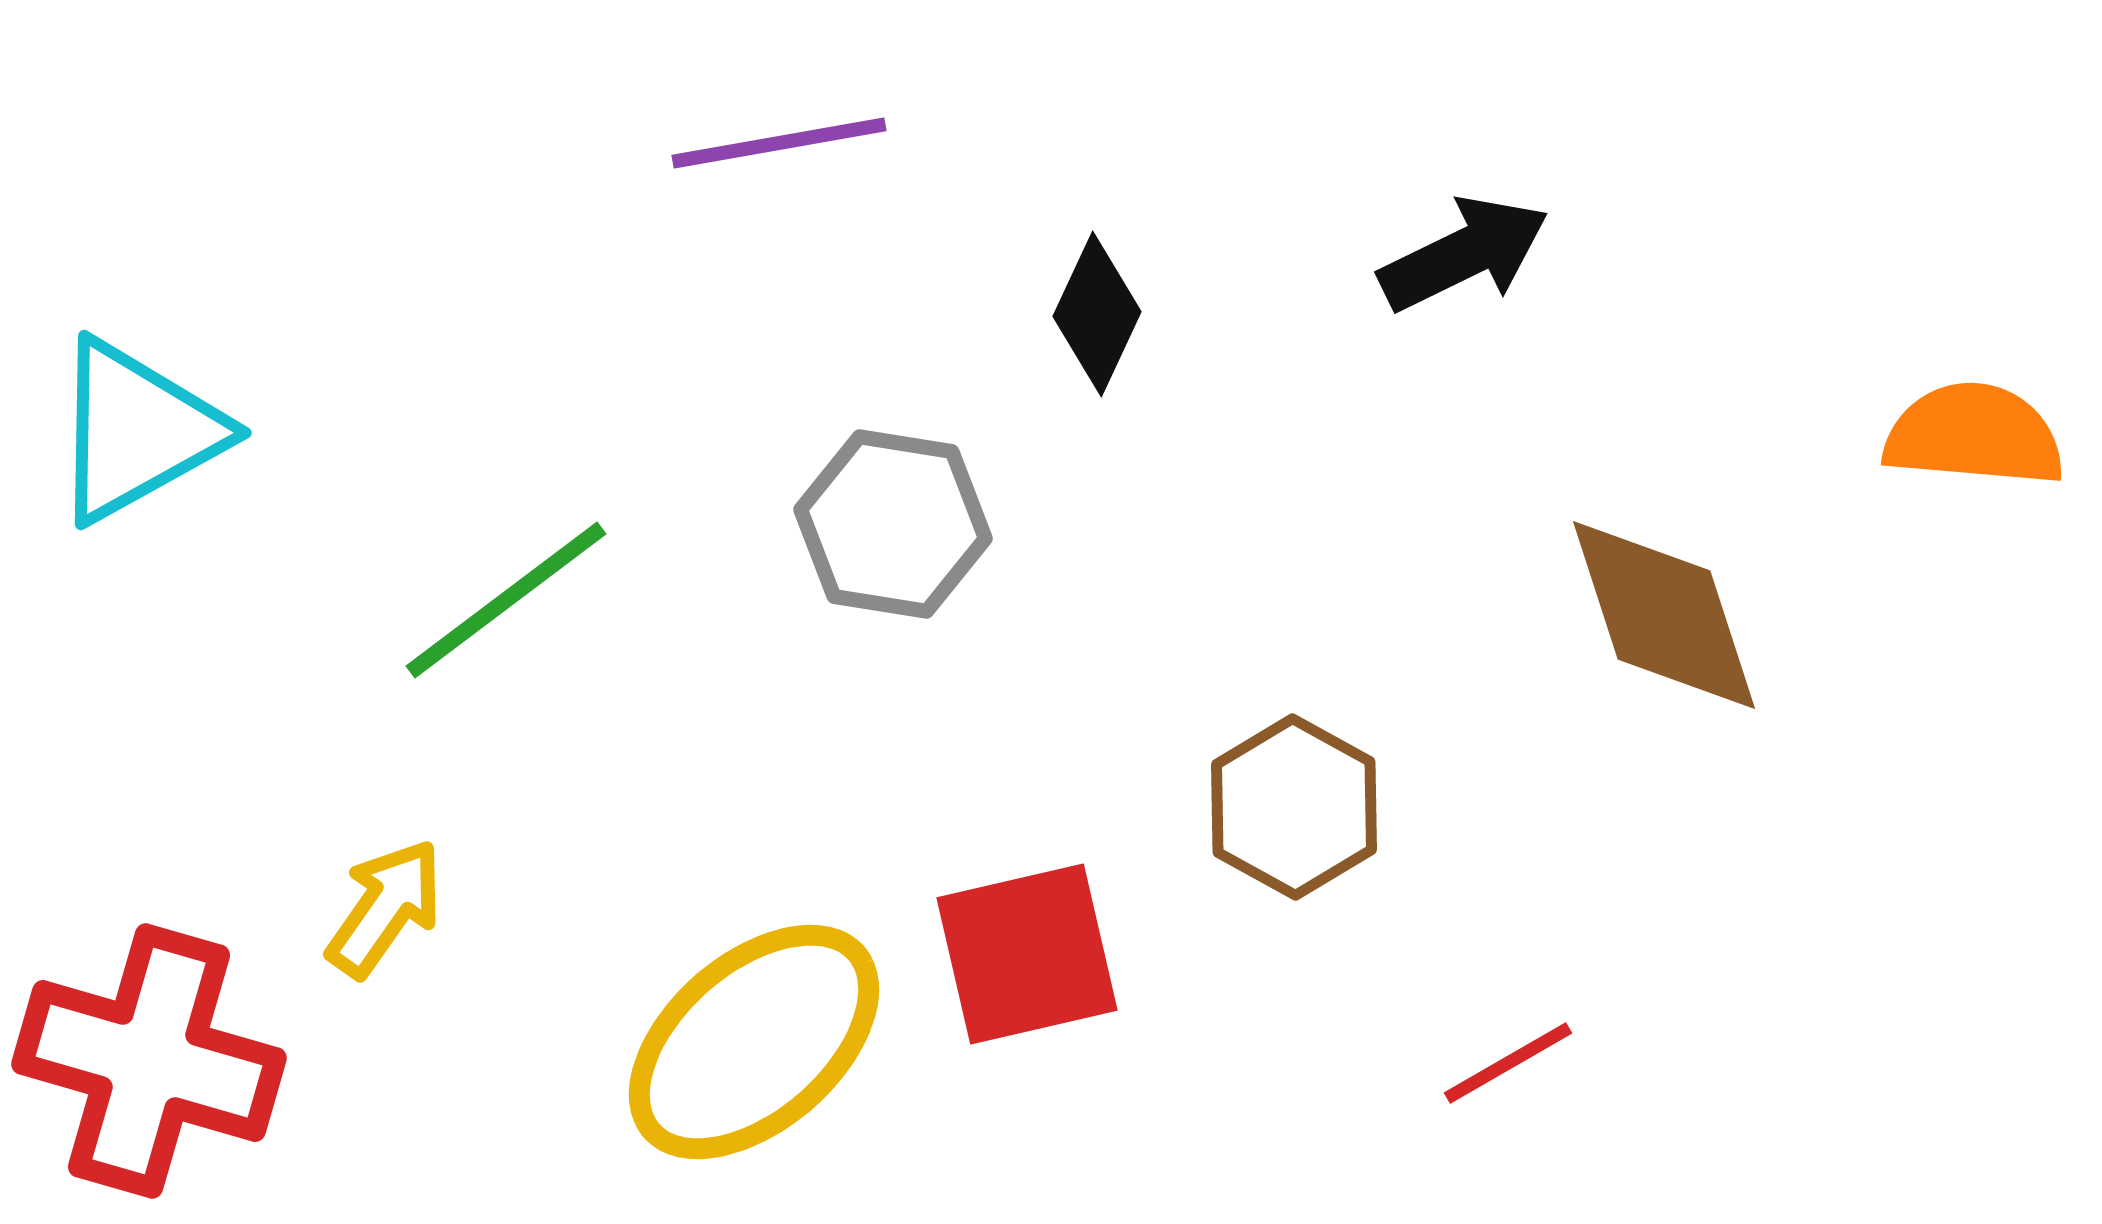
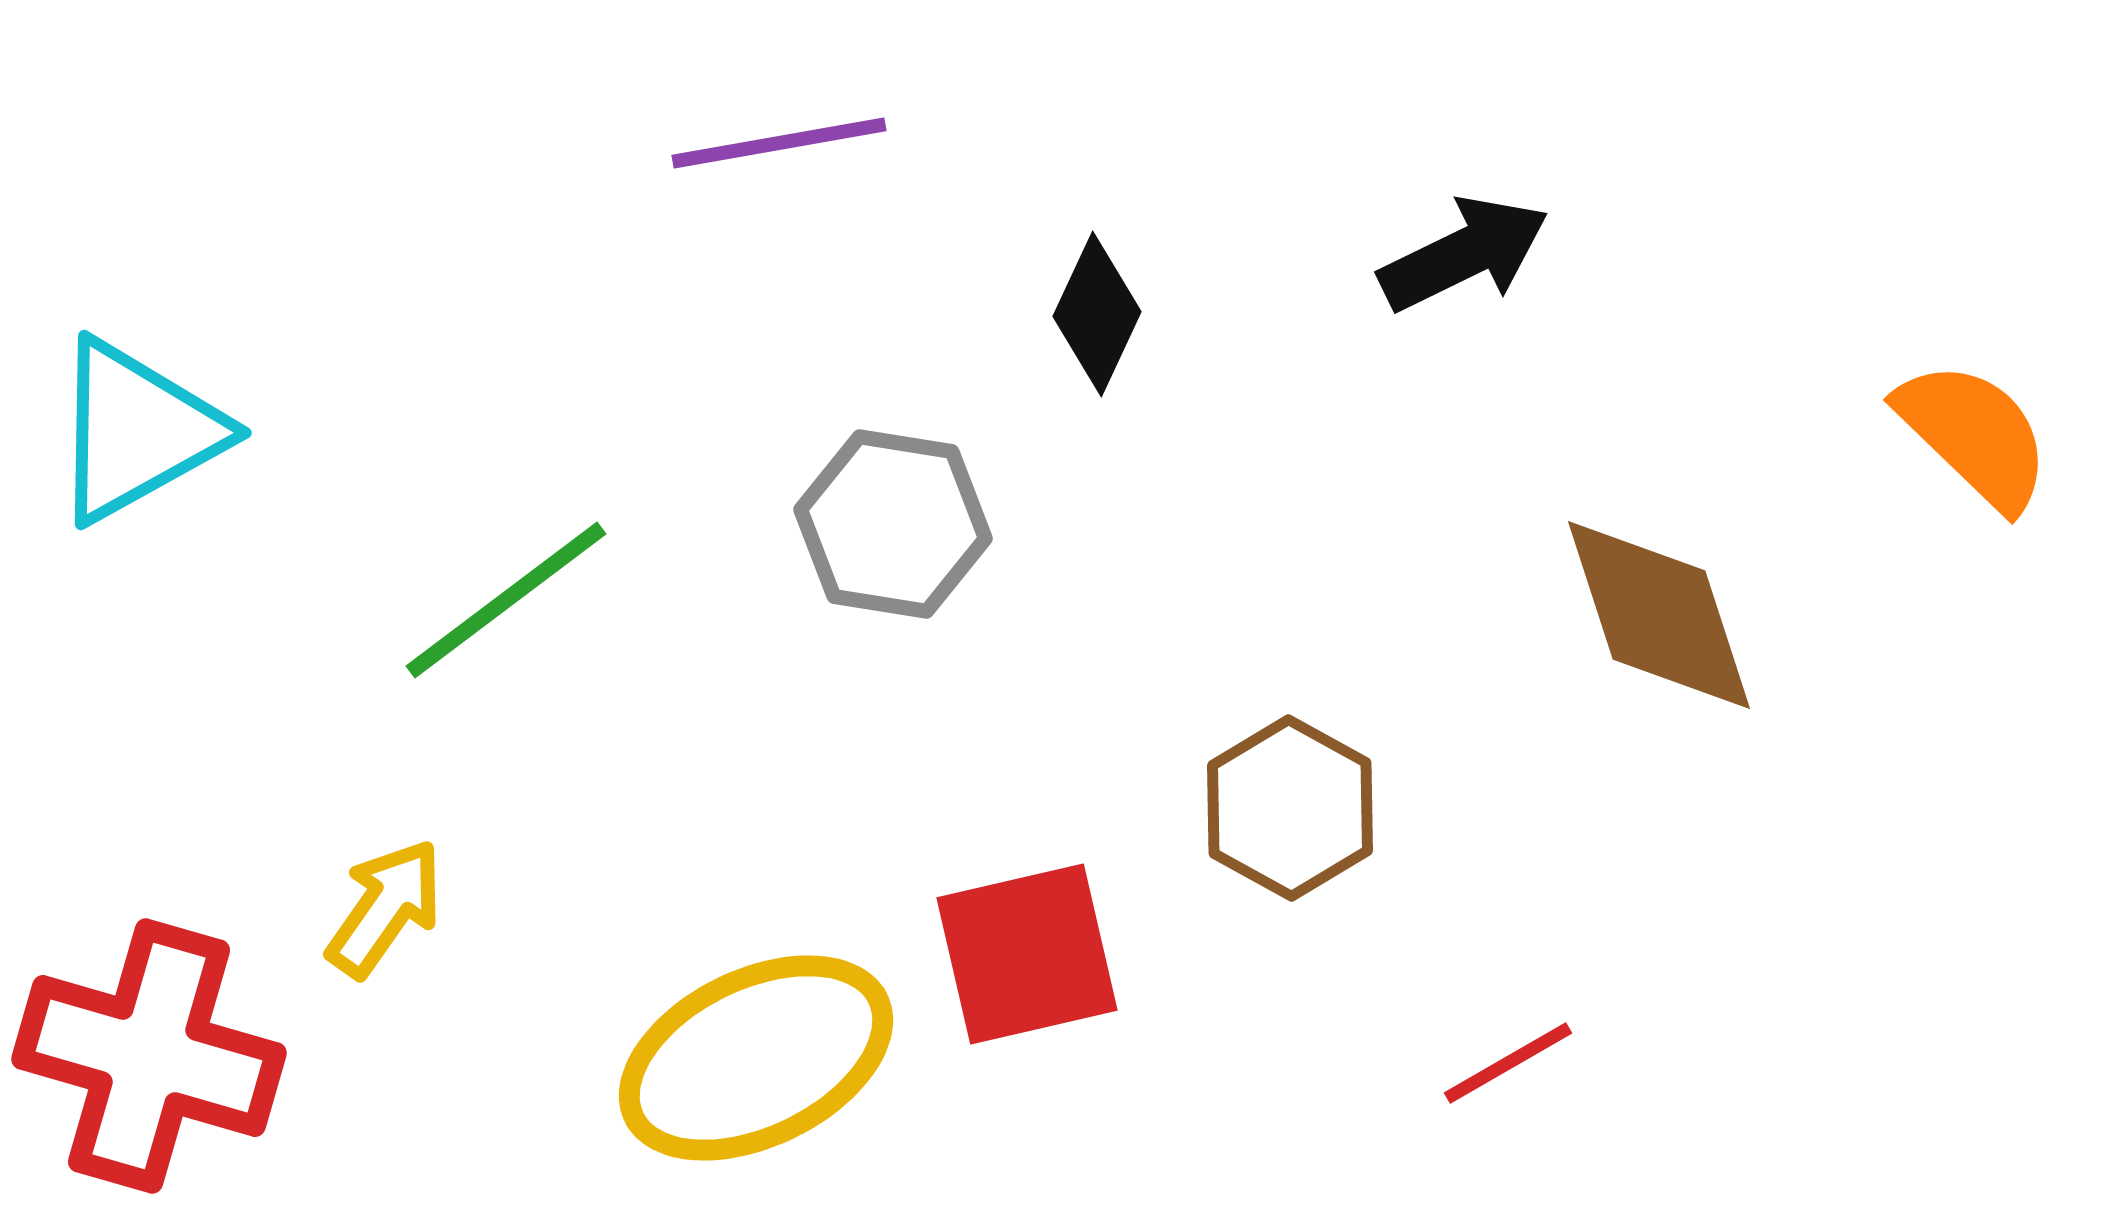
orange semicircle: rotated 39 degrees clockwise
brown diamond: moved 5 px left
brown hexagon: moved 4 px left, 1 px down
yellow ellipse: moved 2 px right, 16 px down; rotated 15 degrees clockwise
red cross: moved 5 px up
